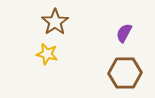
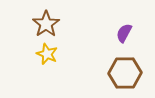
brown star: moved 9 px left, 2 px down
yellow star: rotated 10 degrees clockwise
